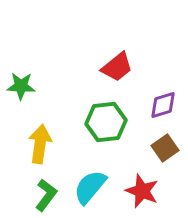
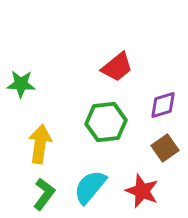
green star: moved 2 px up
green L-shape: moved 2 px left, 1 px up
